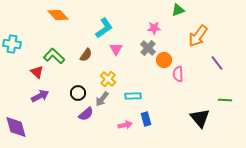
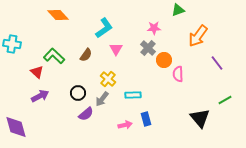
cyan rectangle: moved 1 px up
green line: rotated 32 degrees counterclockwise
